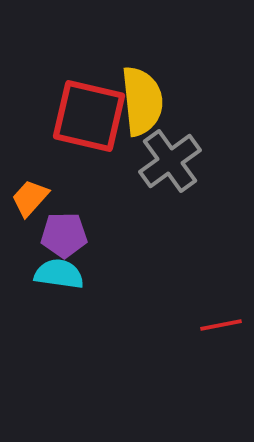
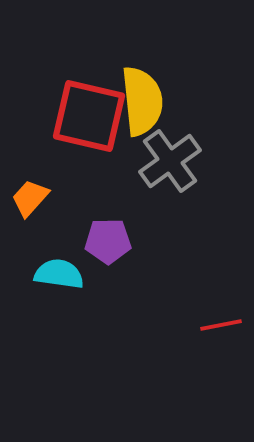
purple pentagon: moved 44 px right, 6 px down
